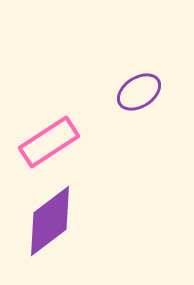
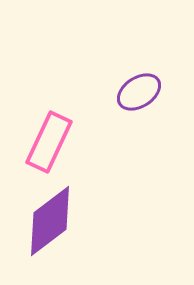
pink rectangle: rotated 32 degrees counterclockwise
